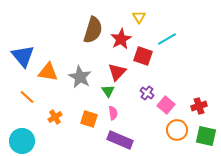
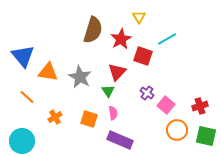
red cross: moved 1 px right
